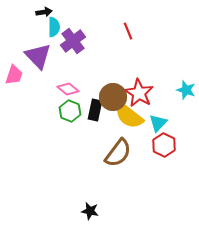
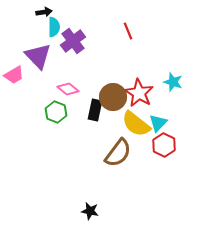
pink trapezoid: rotated 40 degrees clockwise
cyan star: moved 13 px left, 8 px up
green hexagon: moved 14 px left, 1 px down
yellow semicircle: moved 7 px right, 8 px down
